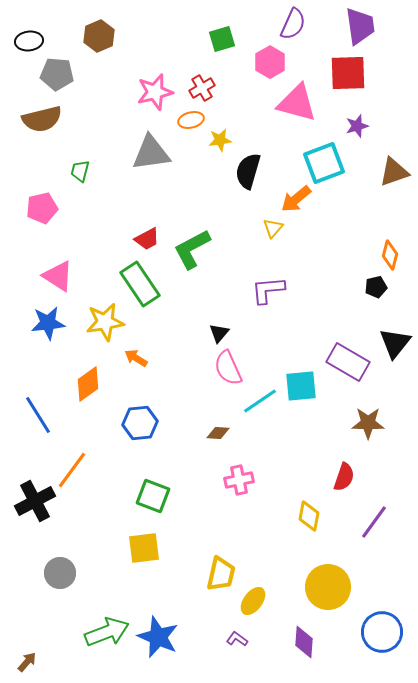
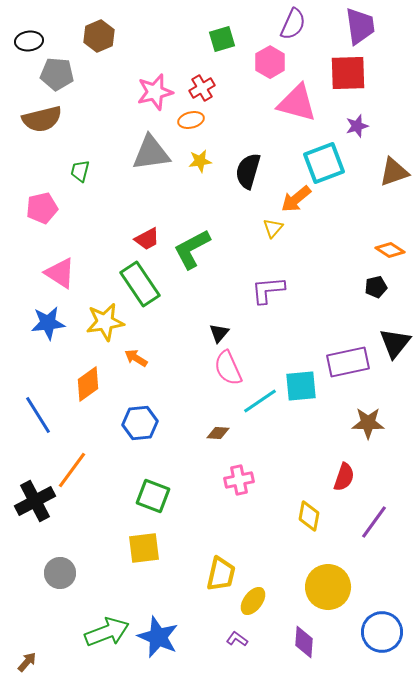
yellow star at (220, 140): moved 20 px left, 21 px down
orange diamond at (390, 255): moved 5 px up; rotated 72 degrees counterclockwise
pink triangle at (58, 276): moved 2 px right, 3 px up
purple rectangle at (348, 362): rotated 42 degrees counterclockwise
